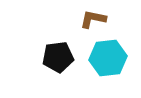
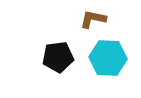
cyan hexagon: rotated 9 degrees clockwise
